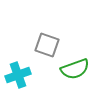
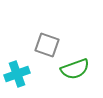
cyan cross: moved 1 px left, 1 px up
